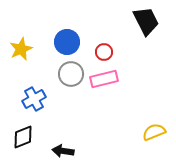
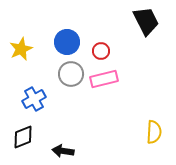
red circle: moved 3 px left, 1 px up
yellow semicircle: rotated 115 degrees clockwise
